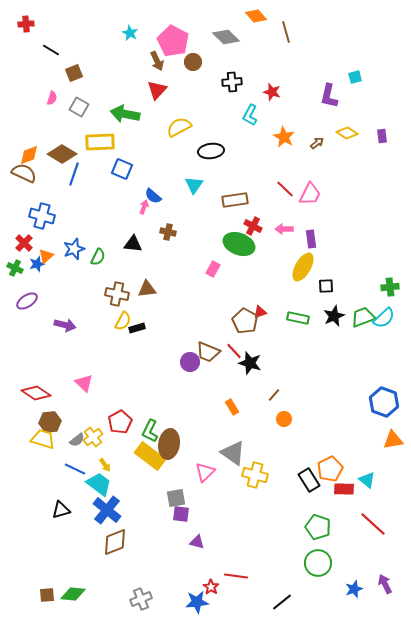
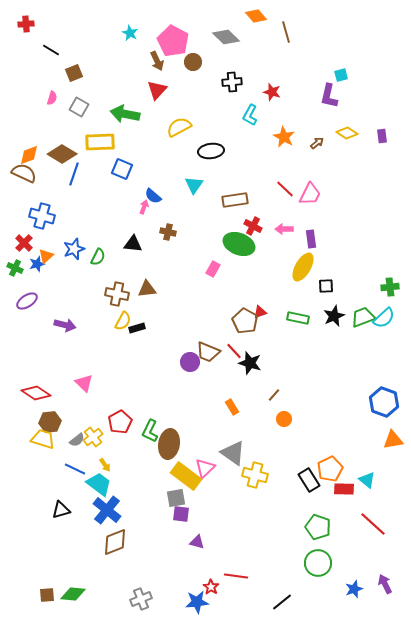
cyan square at (355, 77): moved 14 px left, 2 px up
yellow rectangle at (150, 456): moved 36 px right, 20 px down
pink triangle at (205, 472): moved 4 px up
